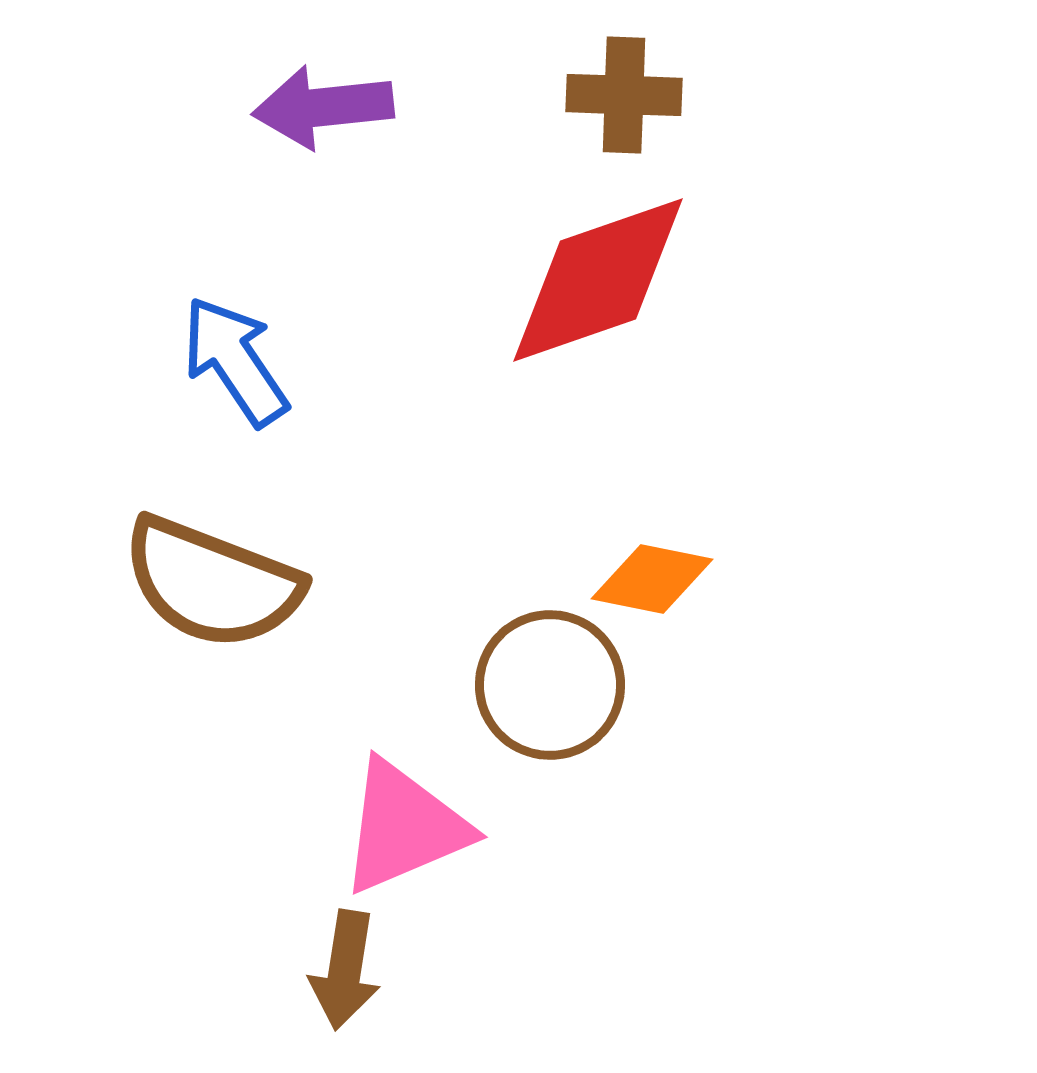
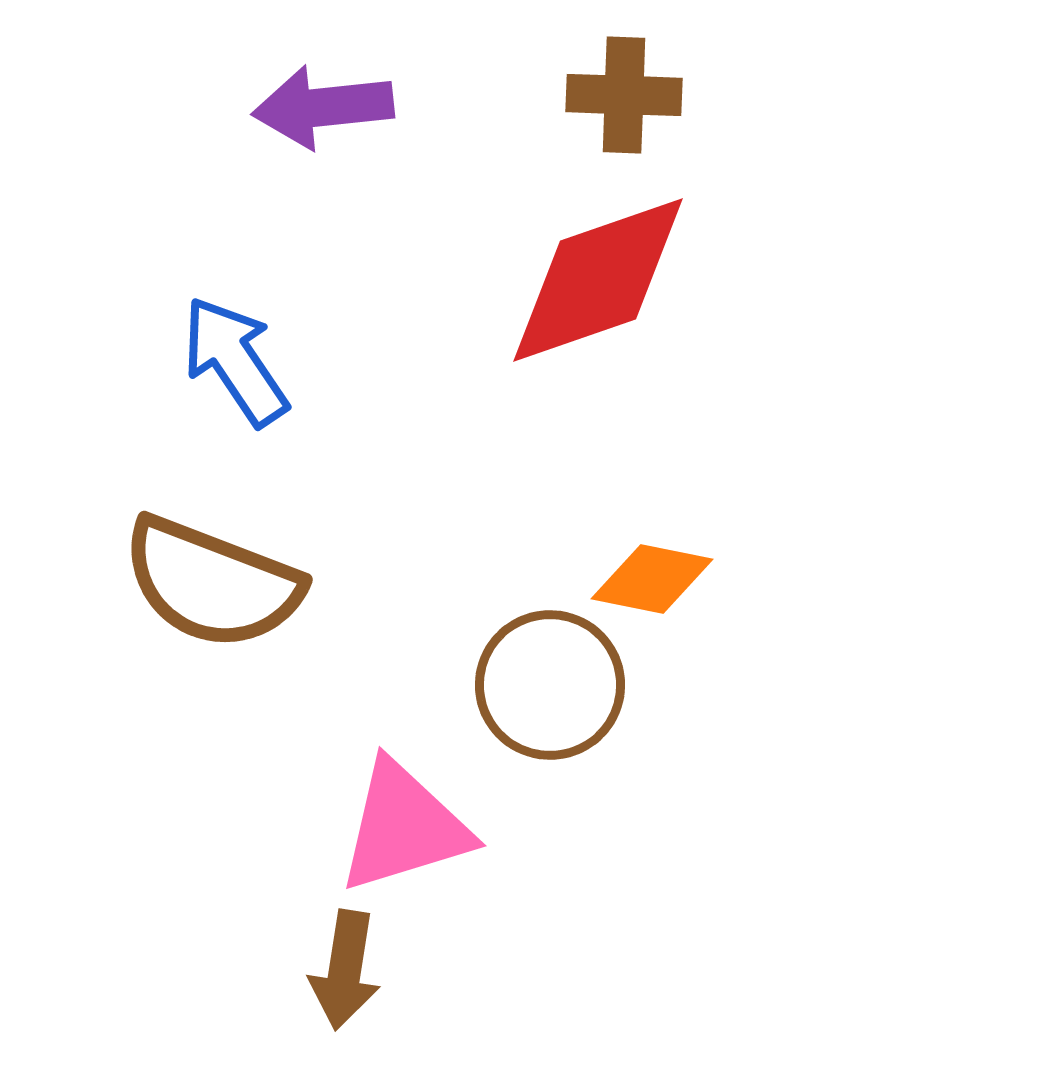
pink triangle: rotated 6 degrees clockwise
